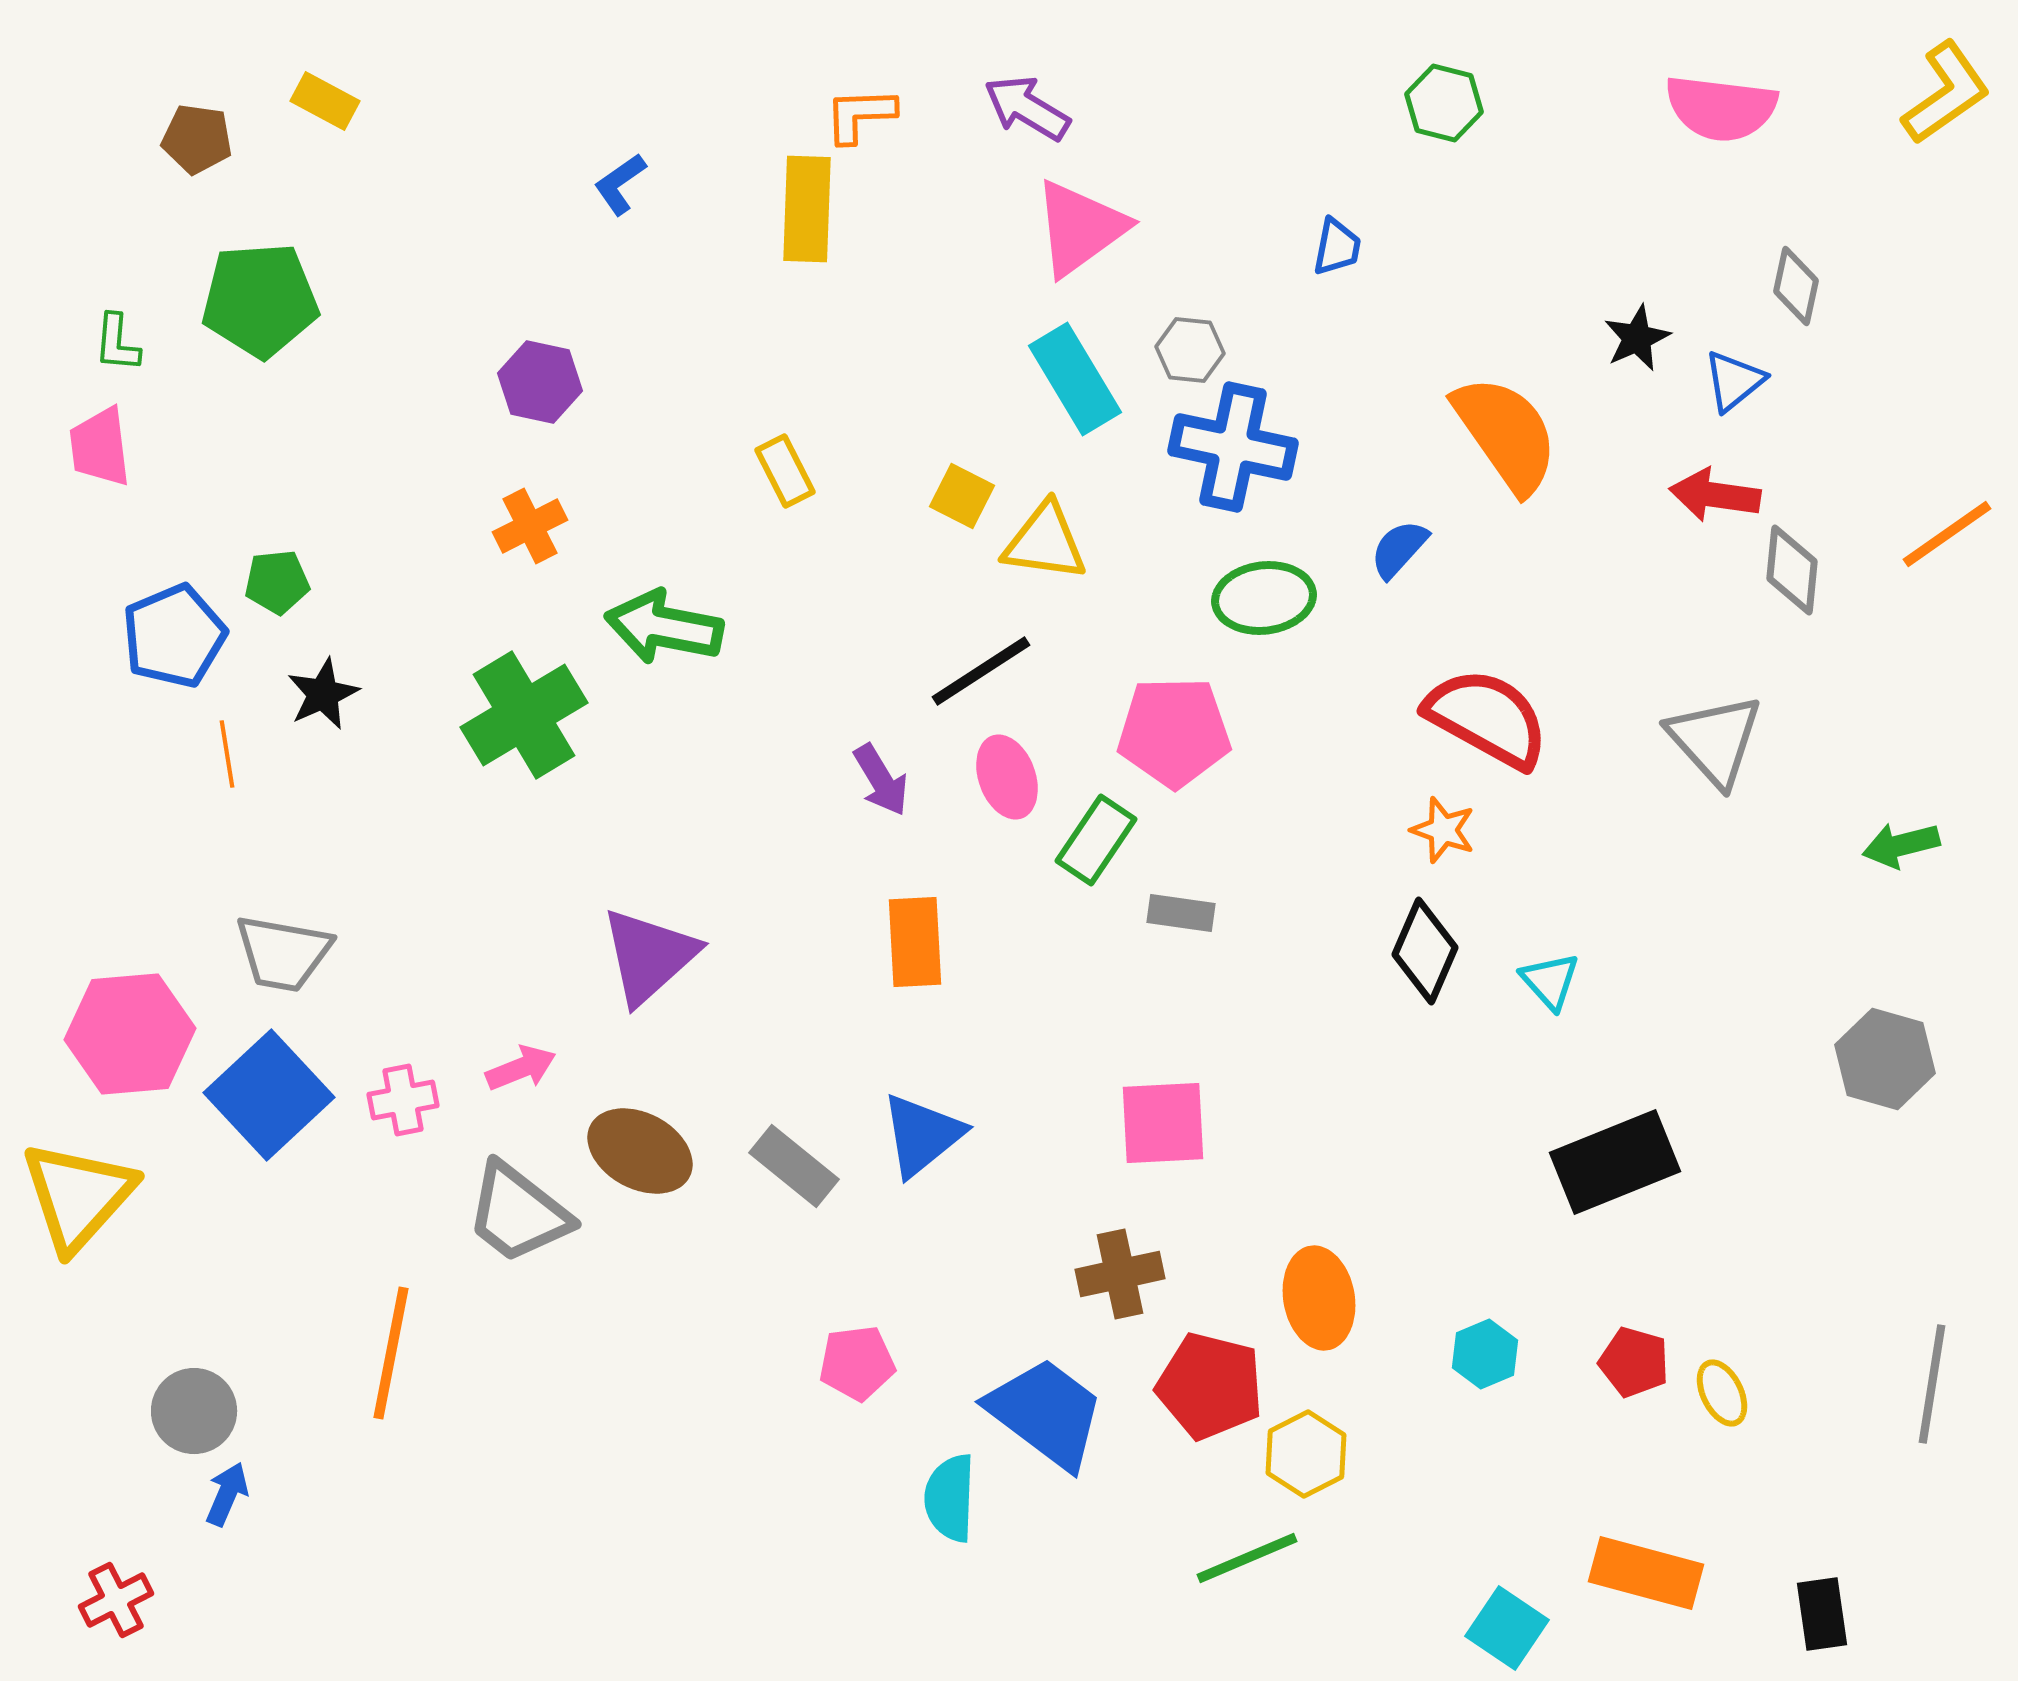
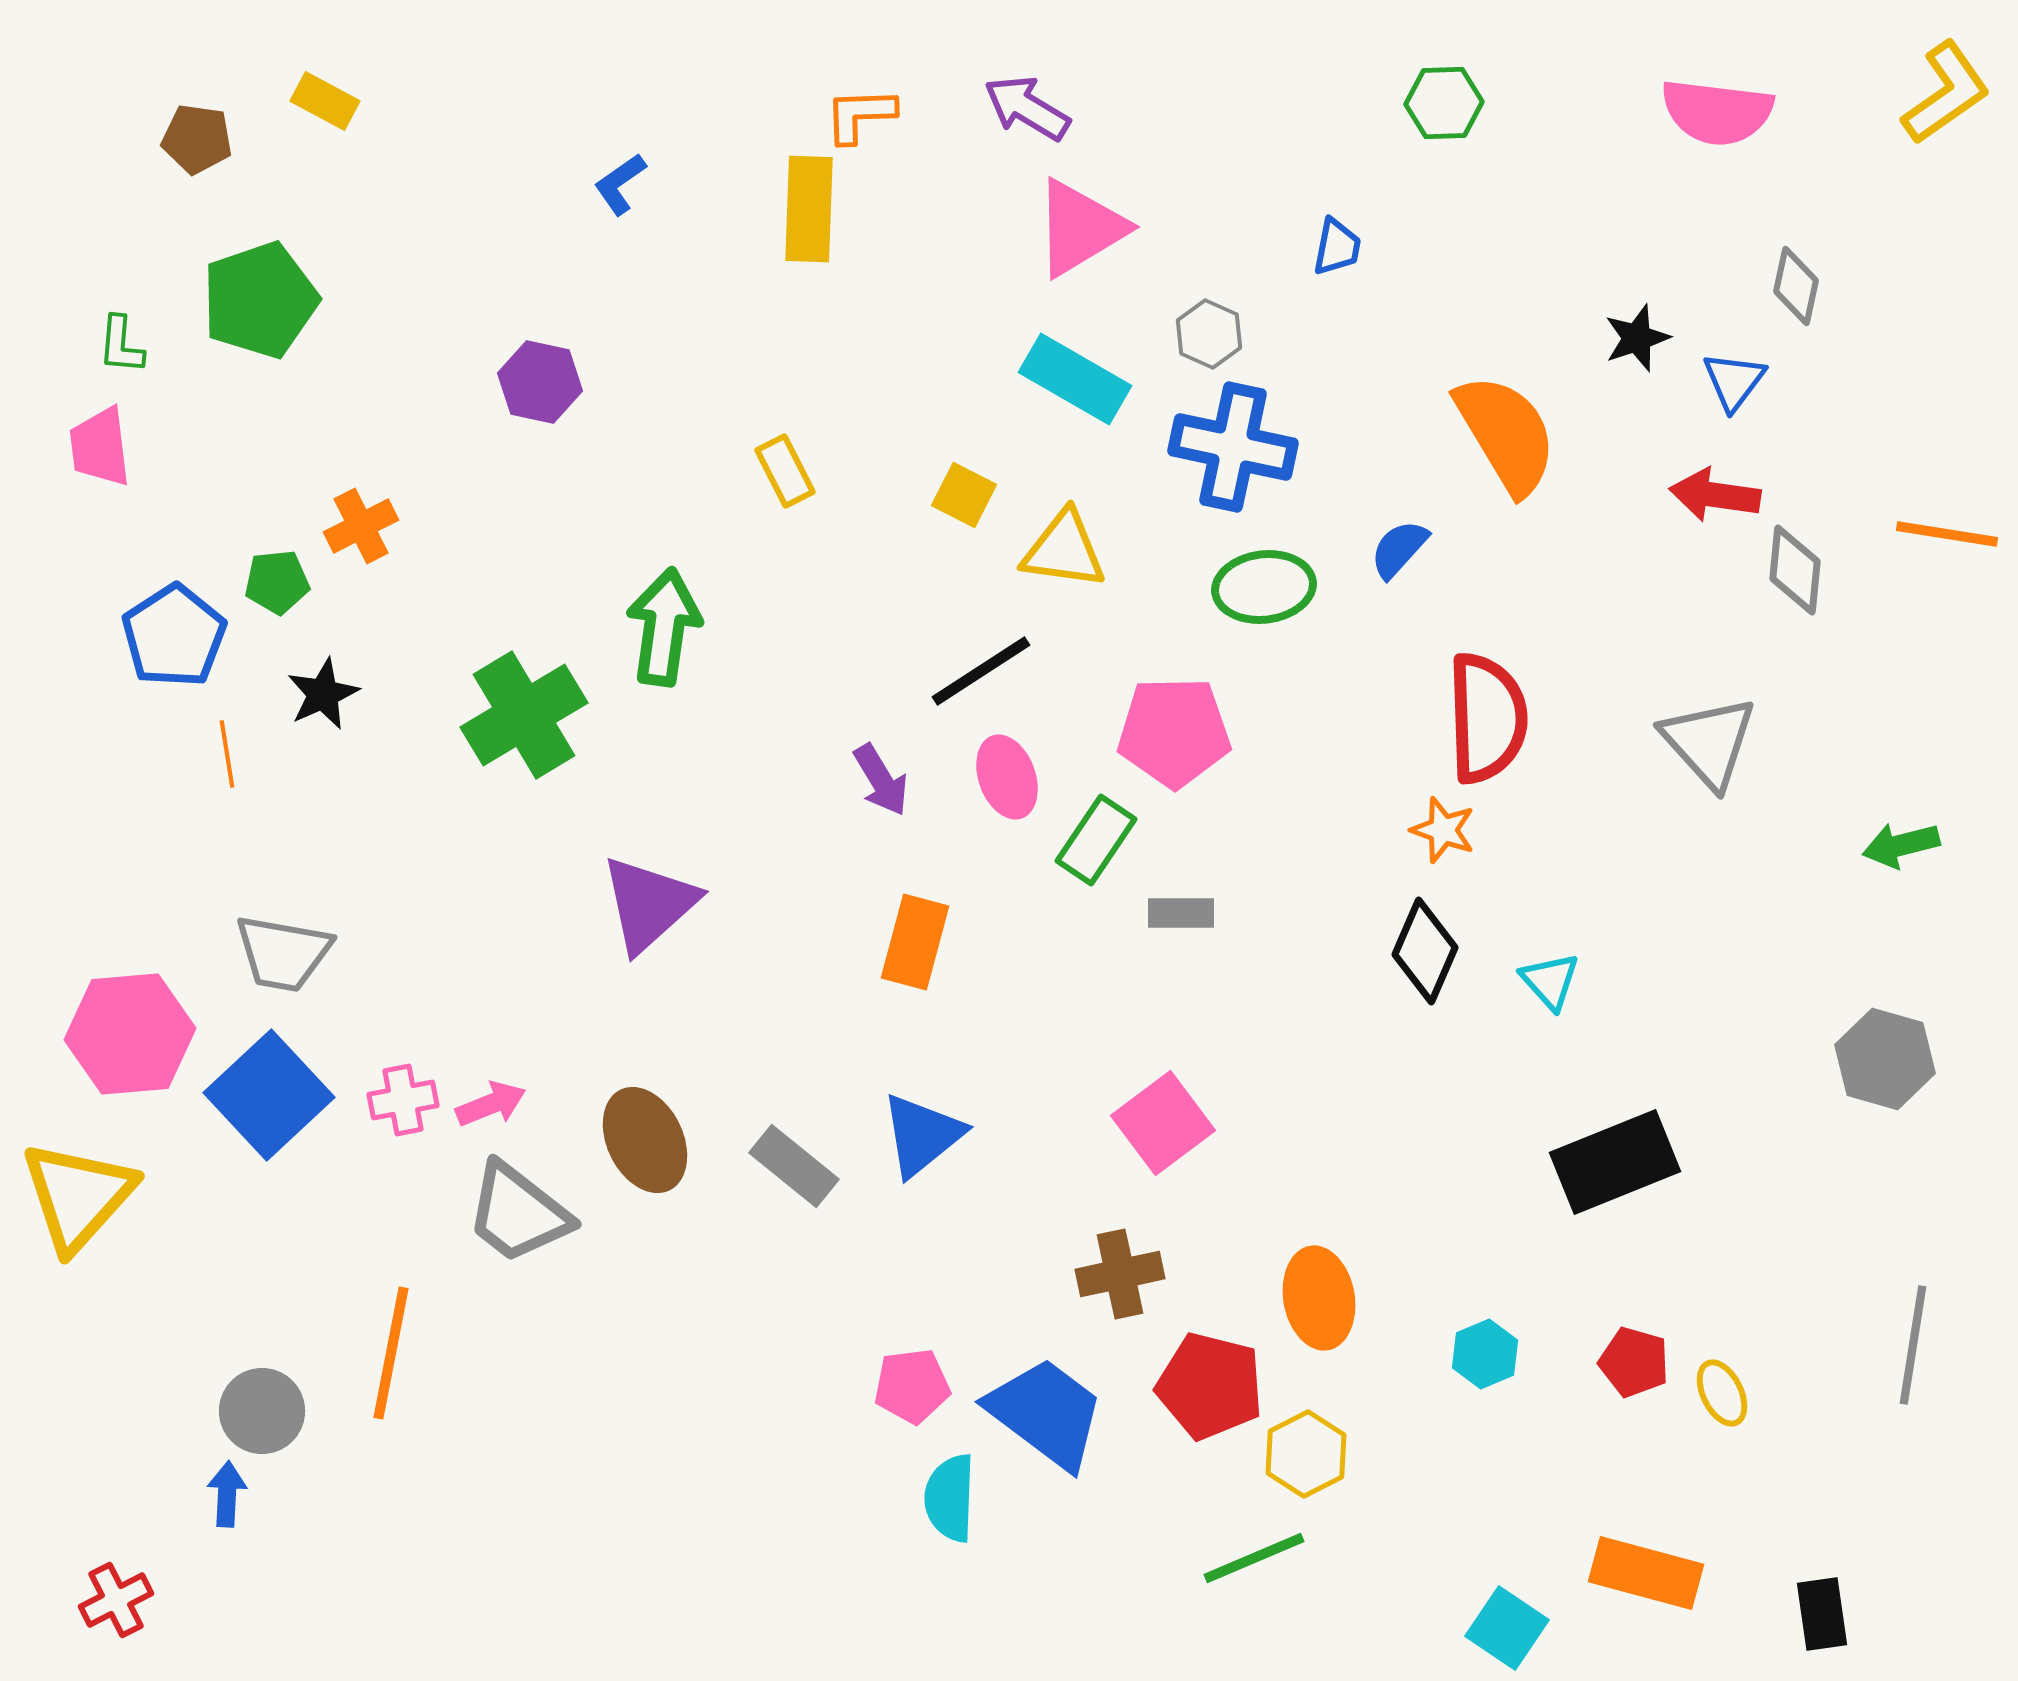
green hexagon at (1444, 103): rotated 16 degrees counterclockwise
pink semicircle at (1721, 108): moved 4 px left, 4 px down
yellow rectangle at (807, 209): moved 2 px right
pink triangle at (1080, 228): rotated 5 degrees clockwise
green pentagon at (260, 300): rotated 15 degrees counterclockwise
black star at (1637, 338): rotated 6 degrees clockwise
green L-shape at (117, 343): moved 4 px right, 2 px down
gray hexagon at (1190, 350): moved 19 px right, 16 px up; rotated 18 degrees clockwise
cyan rectangle at (1075, 379): rotated 29 degrees counterclockwise
blue triangle at (1734, 381): rotated 14 degrees counterclockwise
orange semicircle at (1506, 434): rotated 4 degrees clockwise
yellow square at (962, 496): moved 2 px right, 1 px up
orange cross at (530, 526): moved 169 px left
orange line at (1947, 534): rotated 44 degrees clockwise
yellow triangle at (1045, 542): moved 19 px right, 8 px down
gray diamond at (1792, 570): moved 3 px right
green ellipse at (1264, 598): moved 11 px up
green arrow at (664, 627): rotated 87 degrees clockwise
blue pentagon at (174, 636): rotated 10 degrees counterclockwise
red semicircle at (1487, 718): rotated 59 degrees clockwise
gray triangle at (1715, 740): moved 6 px left, 2 px down
gray rectangle at (1181, 913): rotated 8 degrees counterclockwise
orange rectangle at (915, 942): rotated 18 degrees clockwise
purple triangle at (649, 956): moved 52 px up
pink arrow at (521, 1068): moved 30 px left, 36 px down
pink square at (1163, 1123): rotated 34 degrees counterclockwise
brown ellipse at (640, 1151): moved 5 px right, 11 px up; rotated 36 degrees clockwise
pink pentagon at (857, 1363): moved 55 px right, 23 px down
gray line at (1932, 1384): moved 19 px left, 39 px up
gray circle at (194, 1411): moved 68 px right
blue arrow at (227, 1494): rotated 20 degrees counterclockwise
green line at (1247, 1558): moved 7 px right
